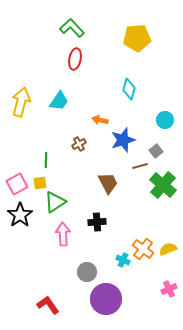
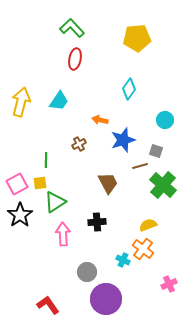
cyan diamond: rotated 20 degrees clockwise
gray square: rotated 32 degrees counterclockwise
yellow semicircle: moved 20 px left, 24 px up
pink cross: moved 5 px up
